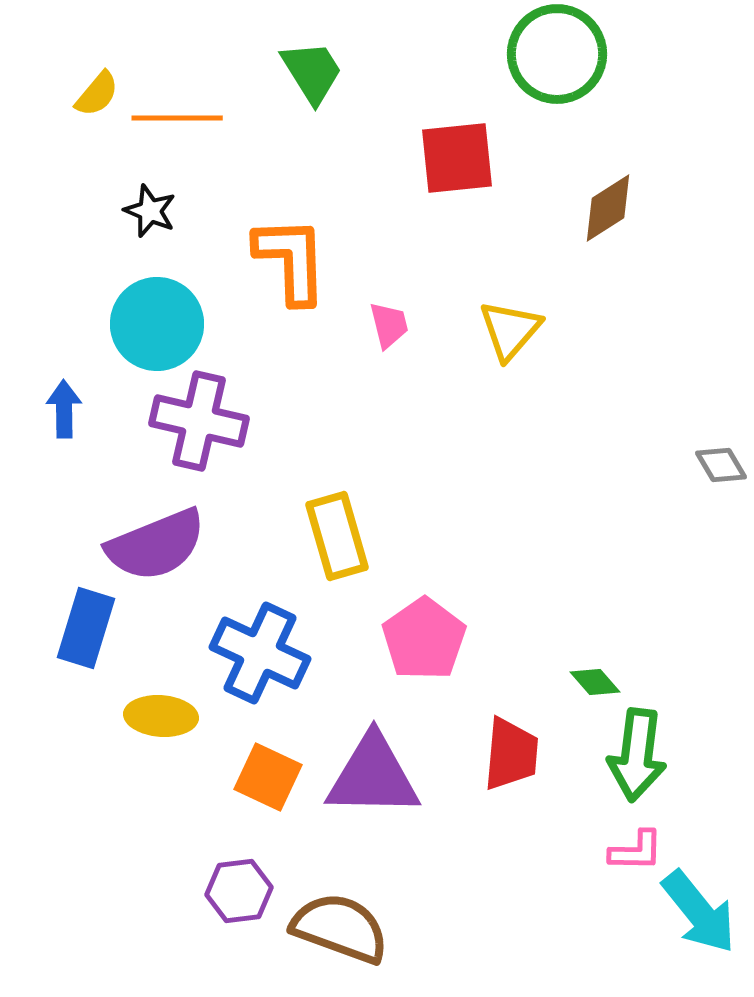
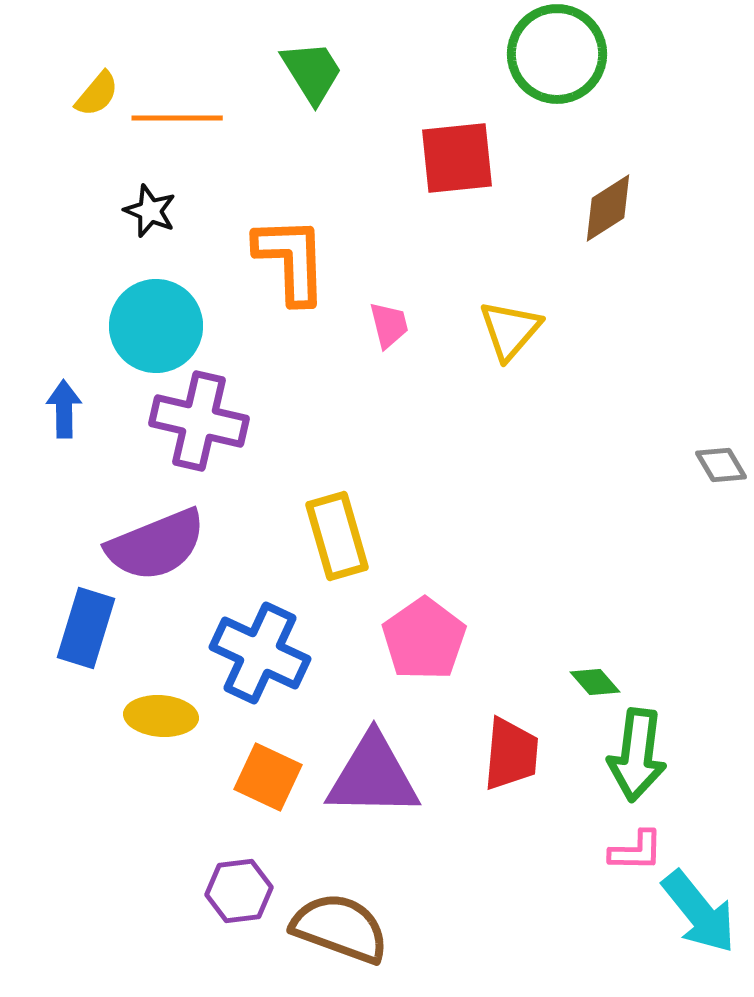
cyan circle: moved 1 px left, 2 px down
